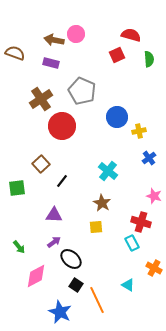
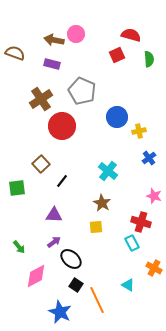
purple rectangle: moved 1 px right, 1 px down
